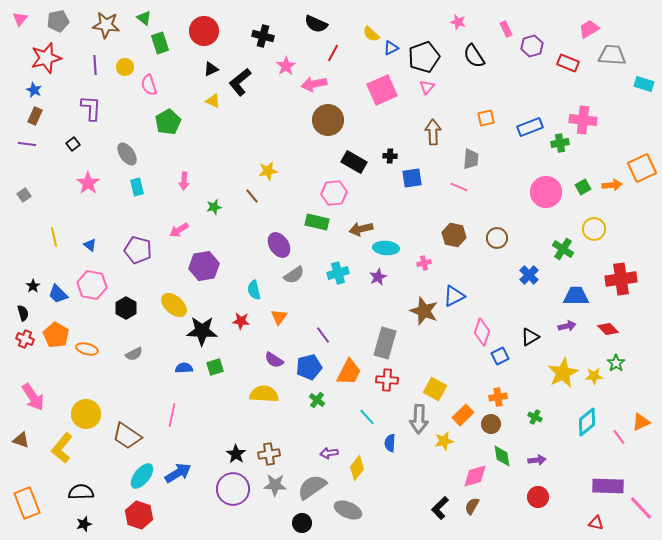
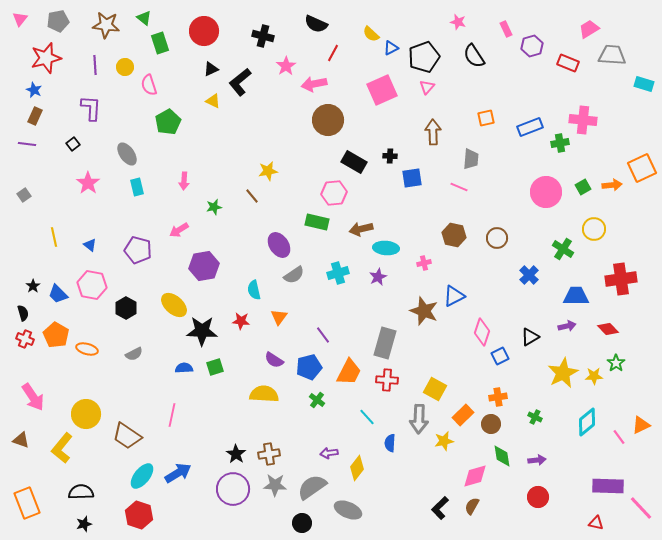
orange triangle at (641, 422): moved 3 px down
